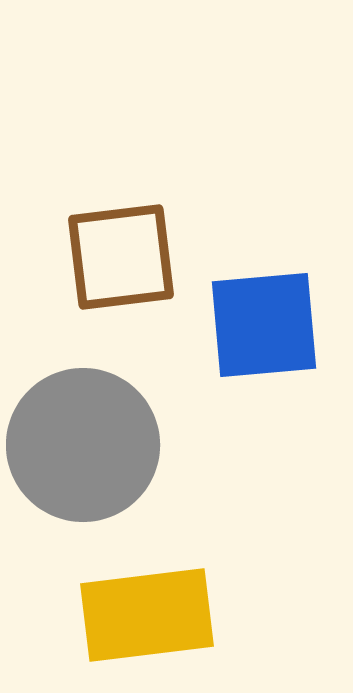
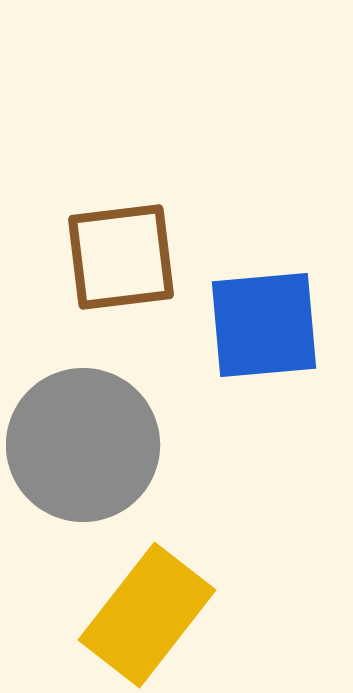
yellow rectangle: rotated 45 degrees counterclockwise
